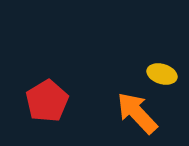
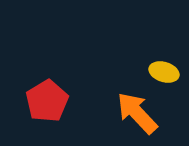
yellow ellipse: moved 2 px right, 2 px up
